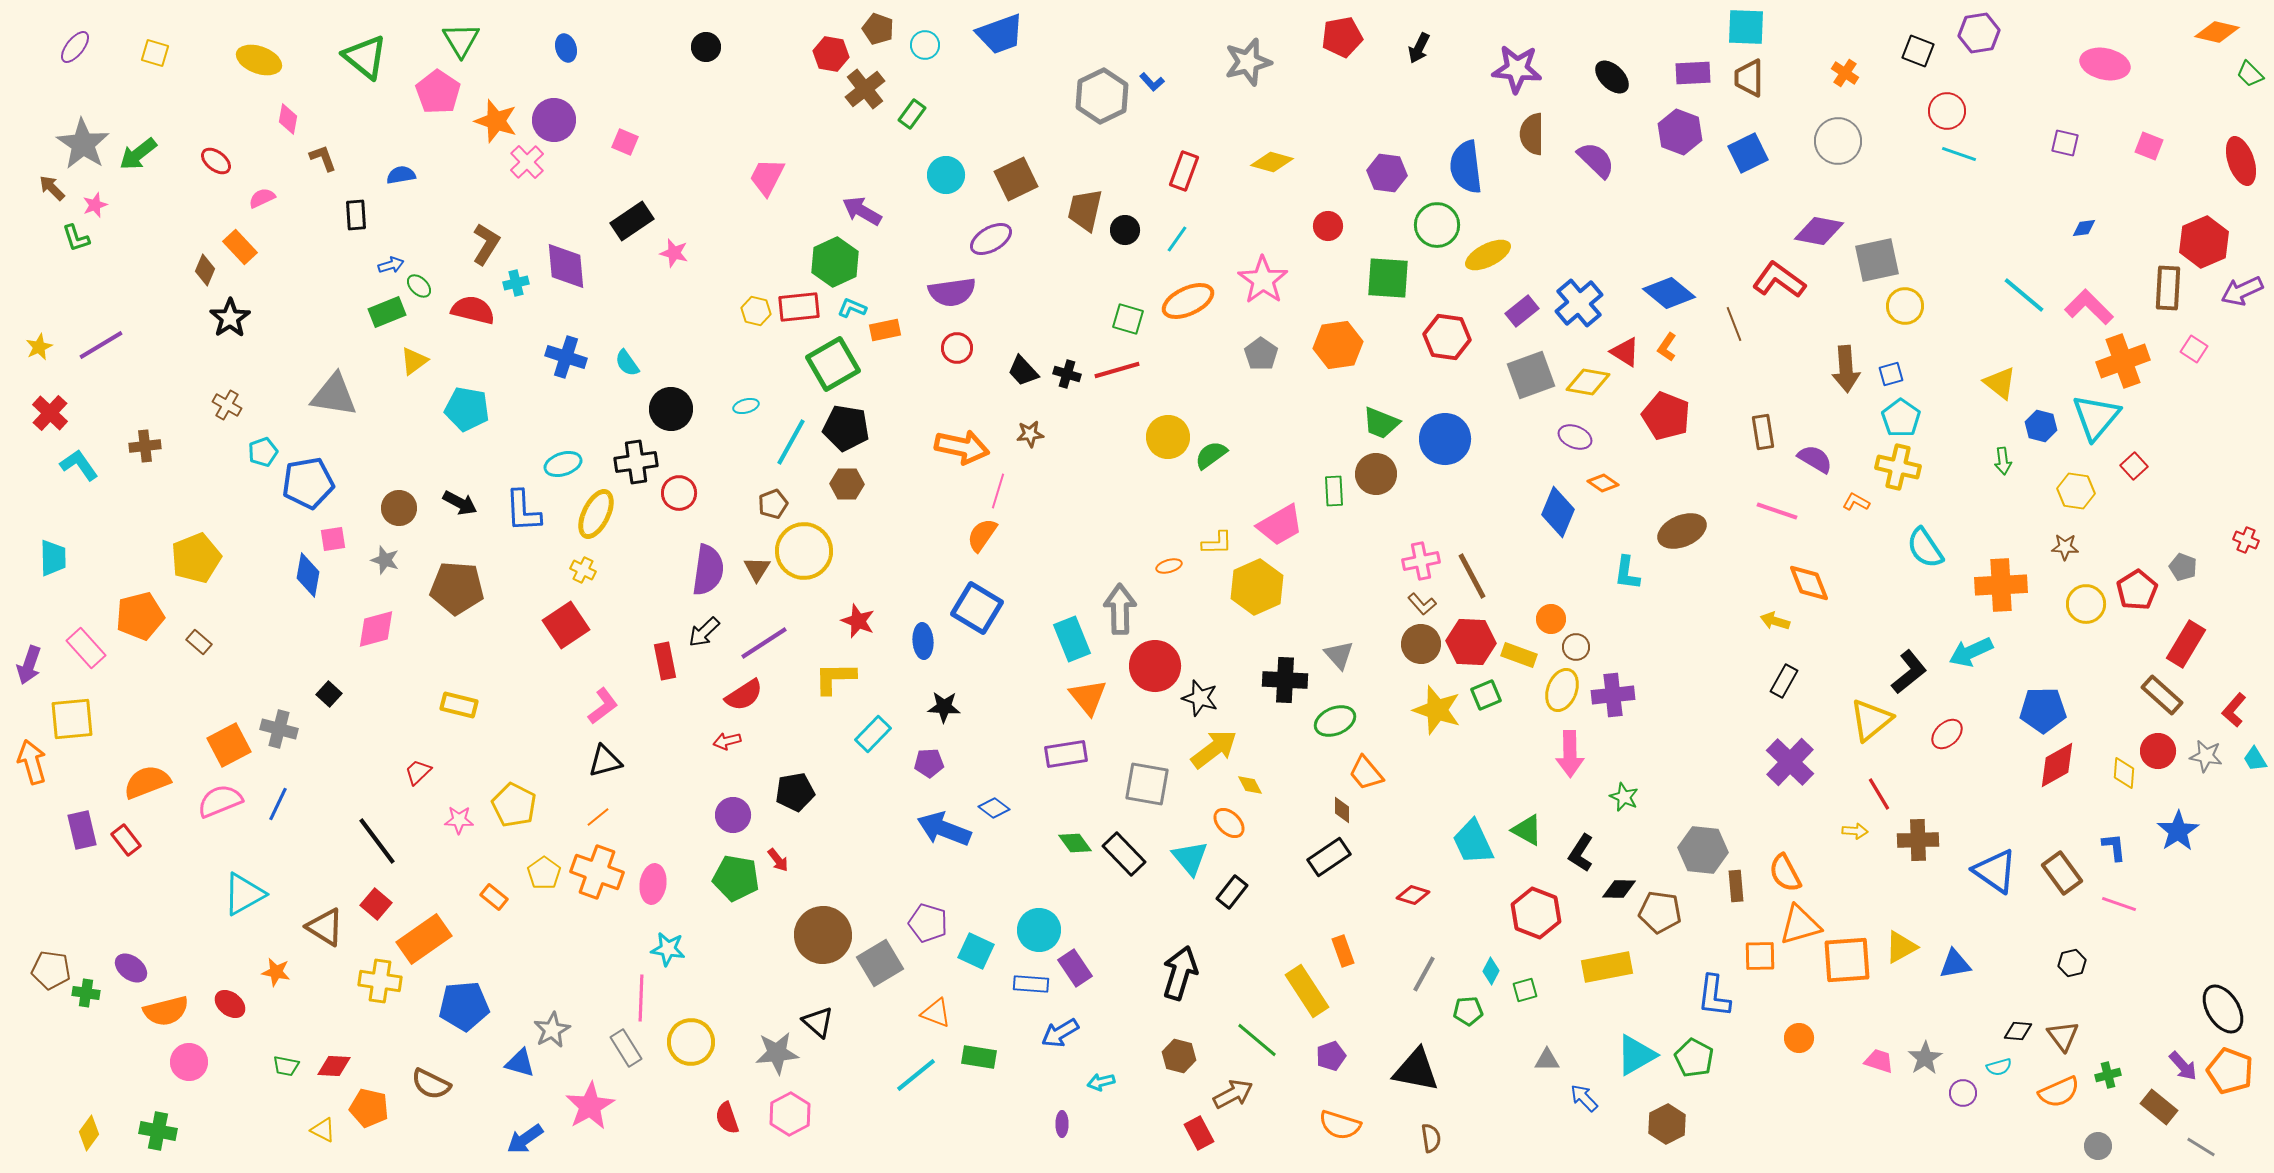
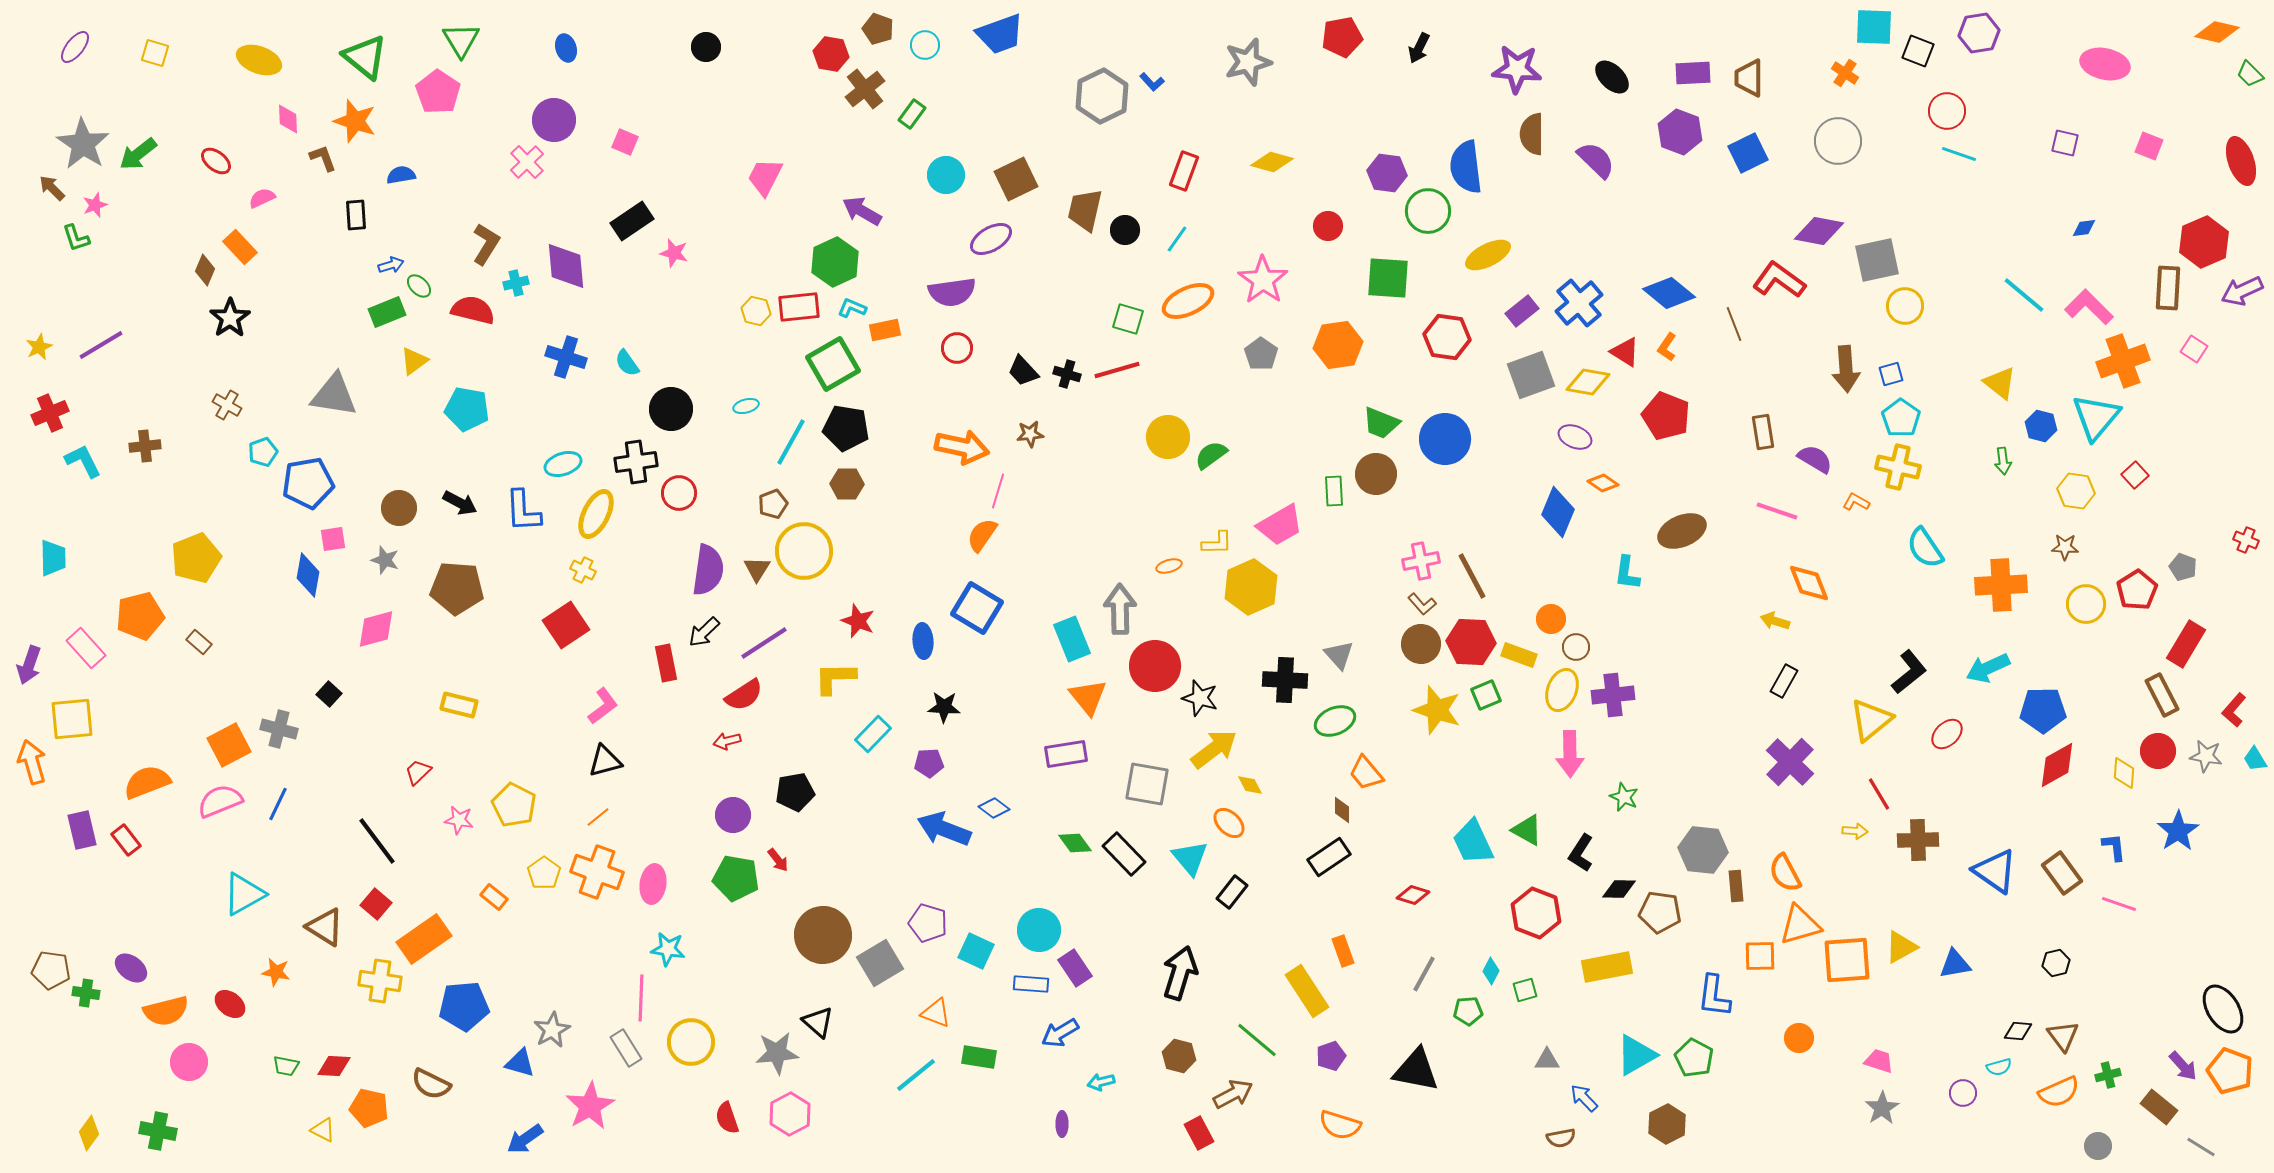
cyan square at (1746, 27): moved 128 px right
pink diamond at (288, 119): rotated 12 degrees counterclockwise
orange star at (496, 121): moved 141 px left
pink trapezoid at (767, 177): moved 2 px left
green circle at (1437, 225): moved 9 px left, 14 px up
red cross at (50, 413): rotated 24 degrees clockwise
cyan L-shape at (79, 465): moved 4 px right, 4 px up; rotated 9 degrees clockwise
red square at (2134, 466): moved 1 px right, 9 px down
yellow hexagon at (1257, 587): moved 6 px left
cyan arrow at (1971, 652): moved 17 px right, 16 px down
red rectangle at (665, 661): moved 1 px right, 2 px down
brown rectangle at (2162, 695): rotated 21 degrees clockwise
pink star at (459, 820): rotated 8 degrees clockwise
black hexagon at (2072, 963): moved 16 px left
gray star at (1925, 1058): moved 43 px left, 50 px down
brown semicircle at (1431, 1138): moved 130 px right; rotated 88 degrees clockwise
